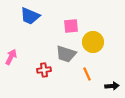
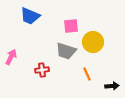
gray trapezoid: moved 3 px up
red cross: moved 2 px left
